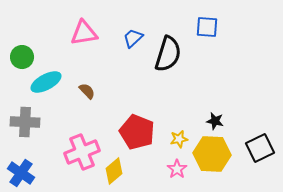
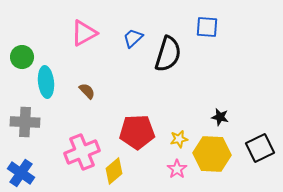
pink triangle: rotated 20 degrees counterclockwise
cyan ellipse: rotated 68 degrees counterclockwise
black star: moved 5 px right, 4 px up
red pentagon: rotated 24 degrees counterclockwise
